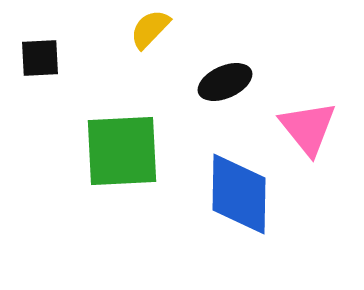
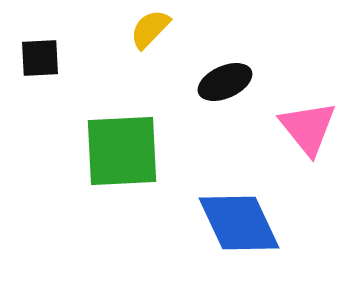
blue diamond: moved 29 px down; rotated 26 degrees counterclockwise
